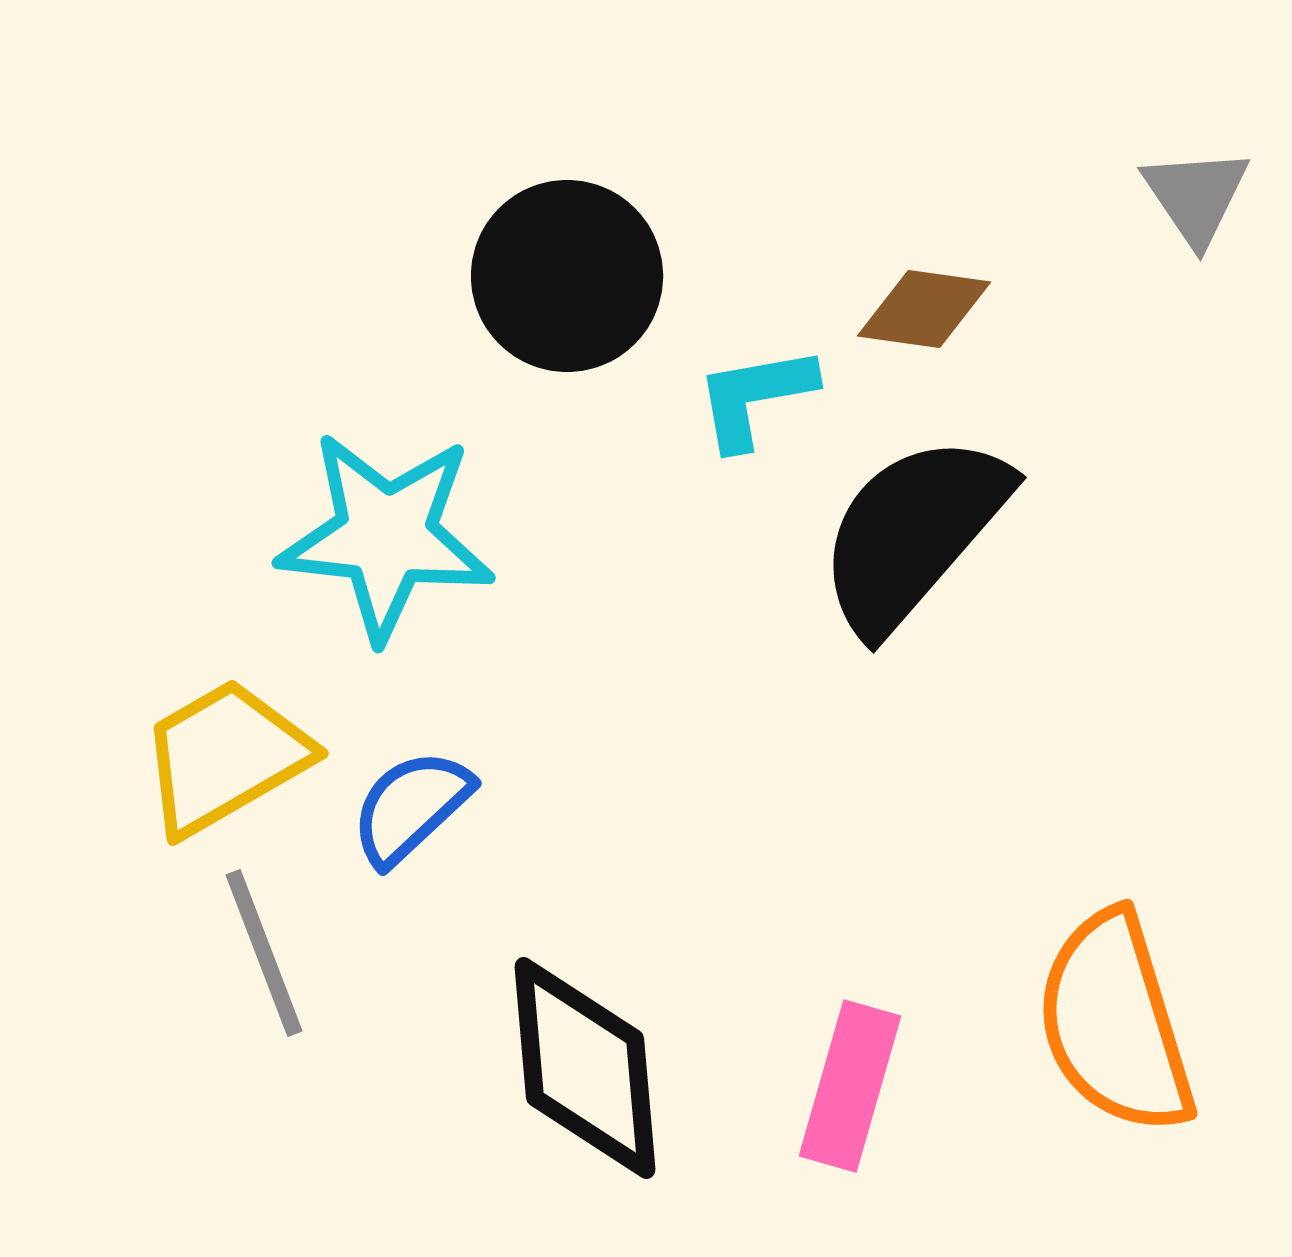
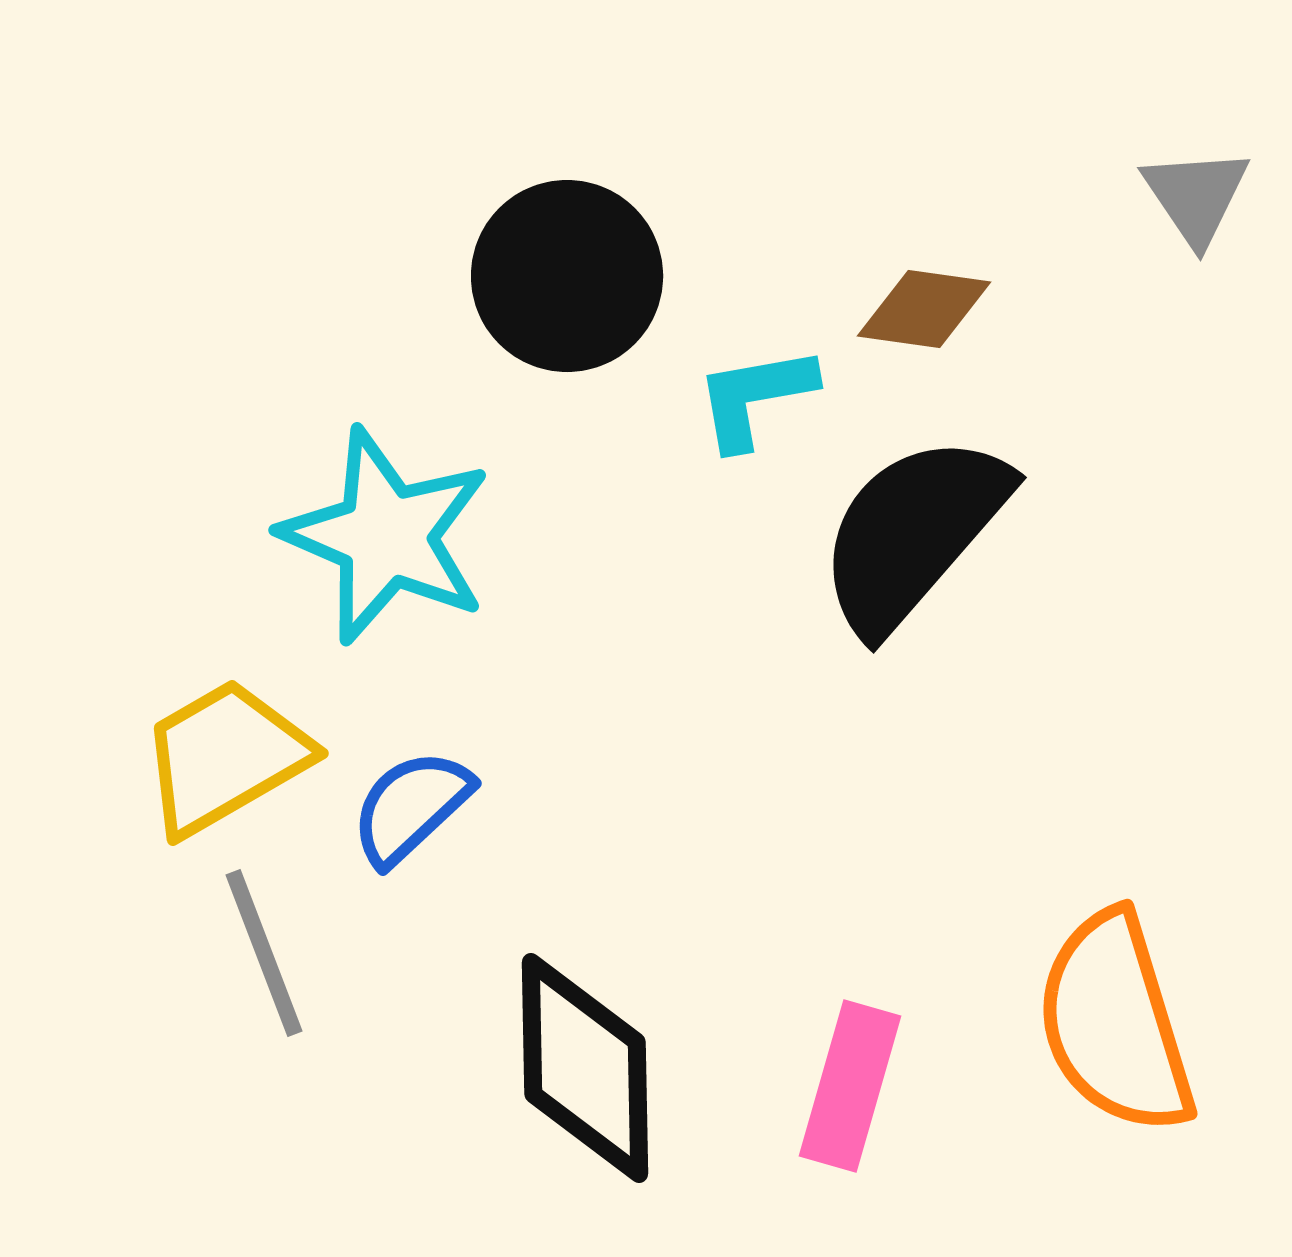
cyan star: rotated 17 degrees clockwise
black diamond: rotated 4 degrees clockwise
